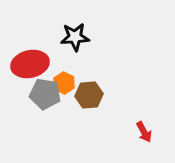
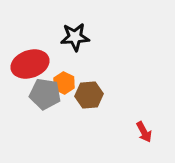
red ellipse: rotated 6 degrees counterclockwise
